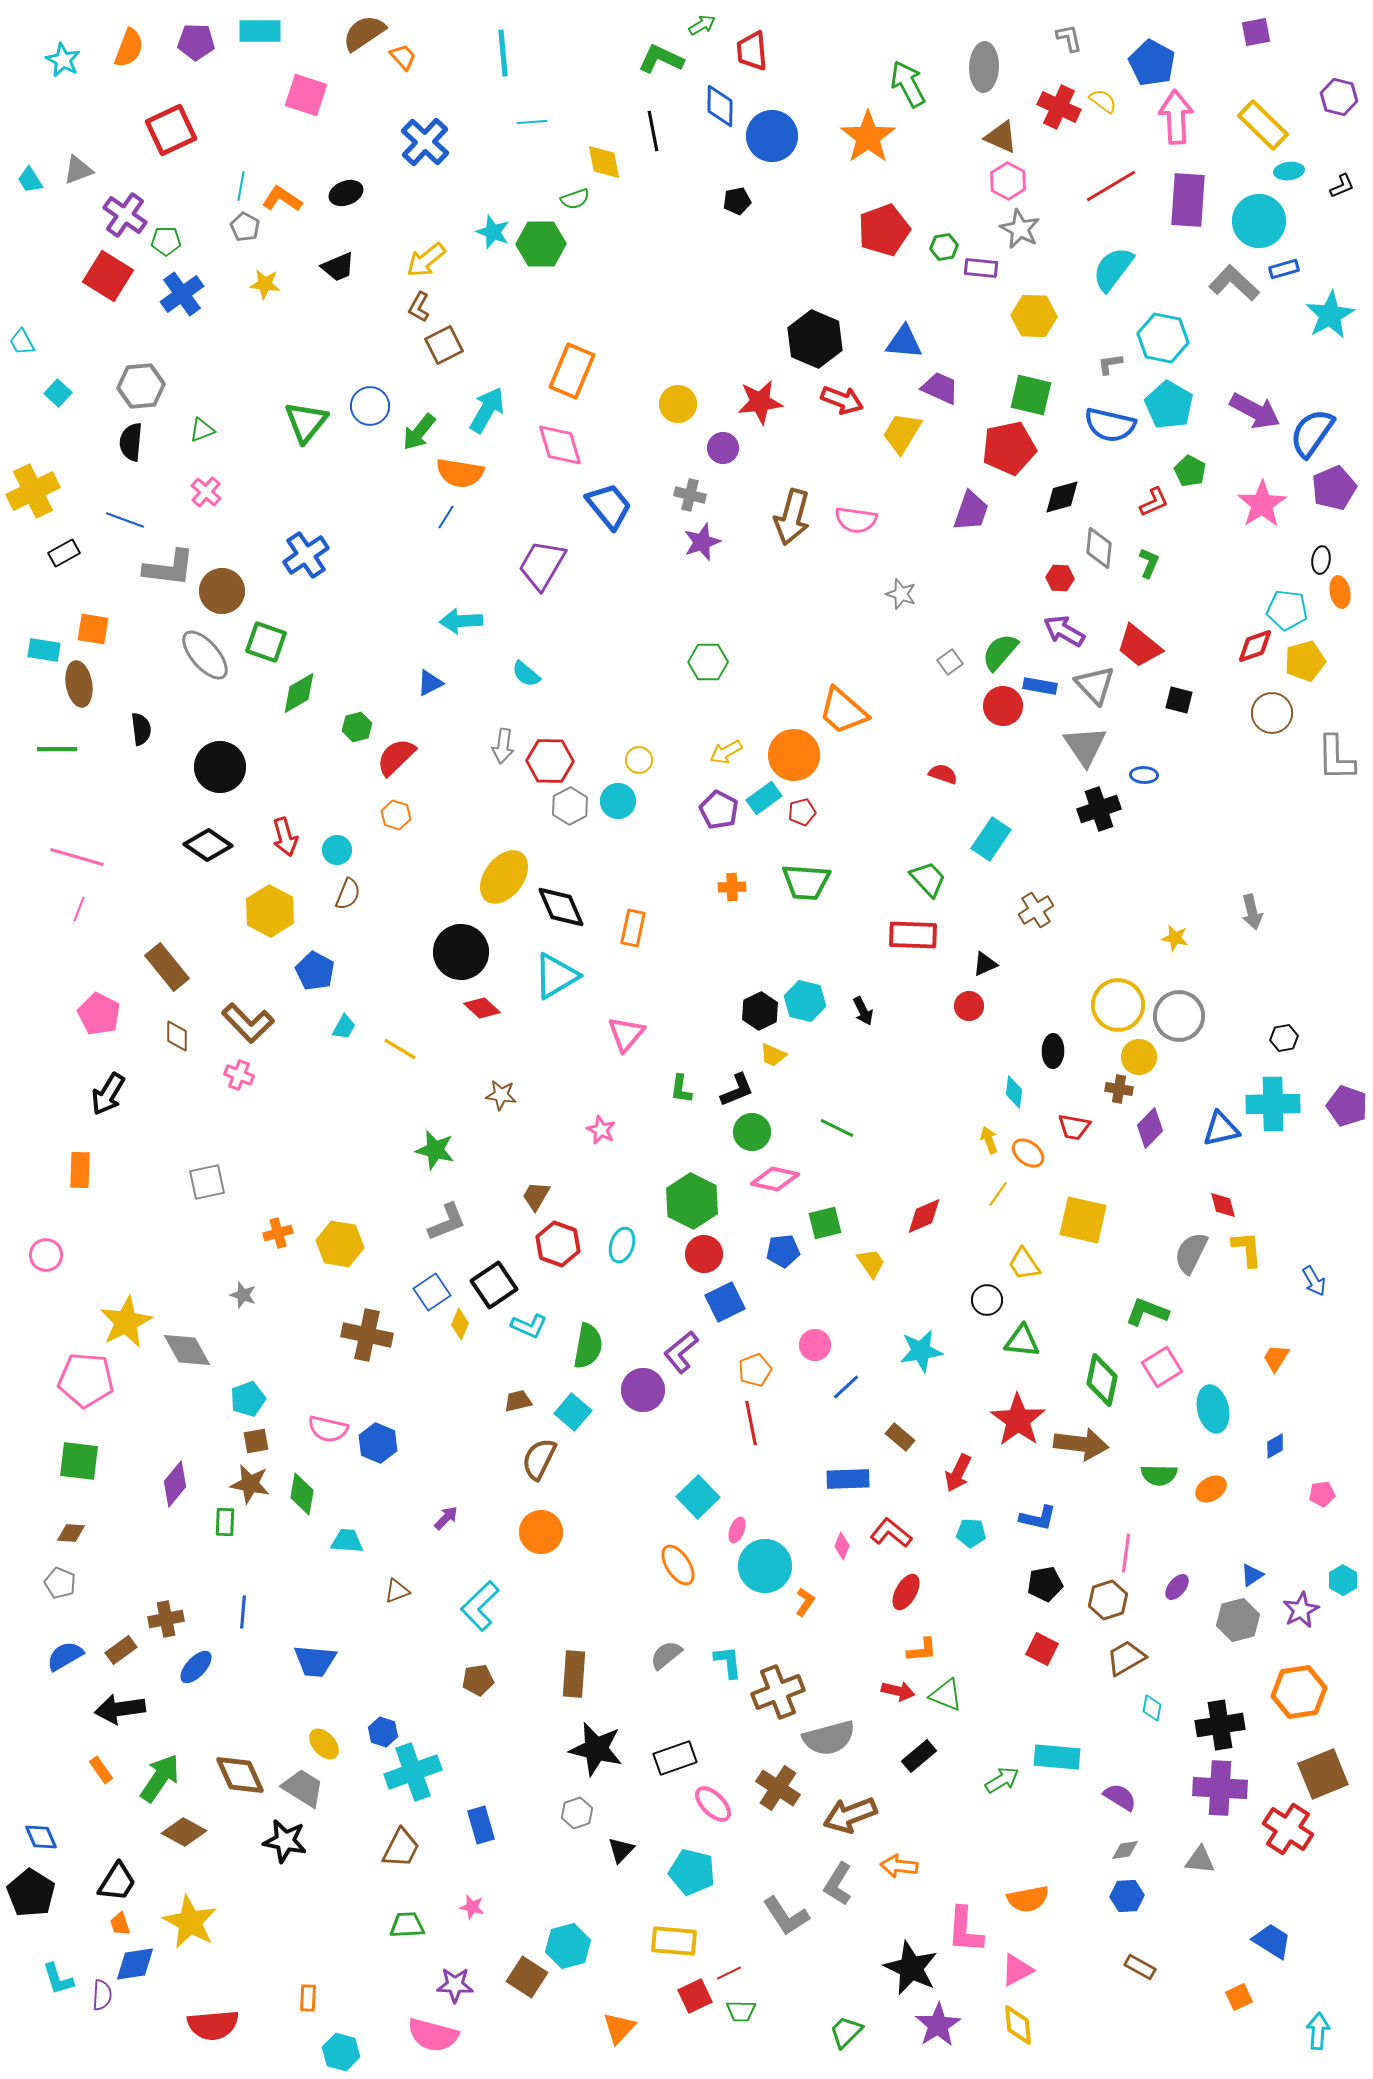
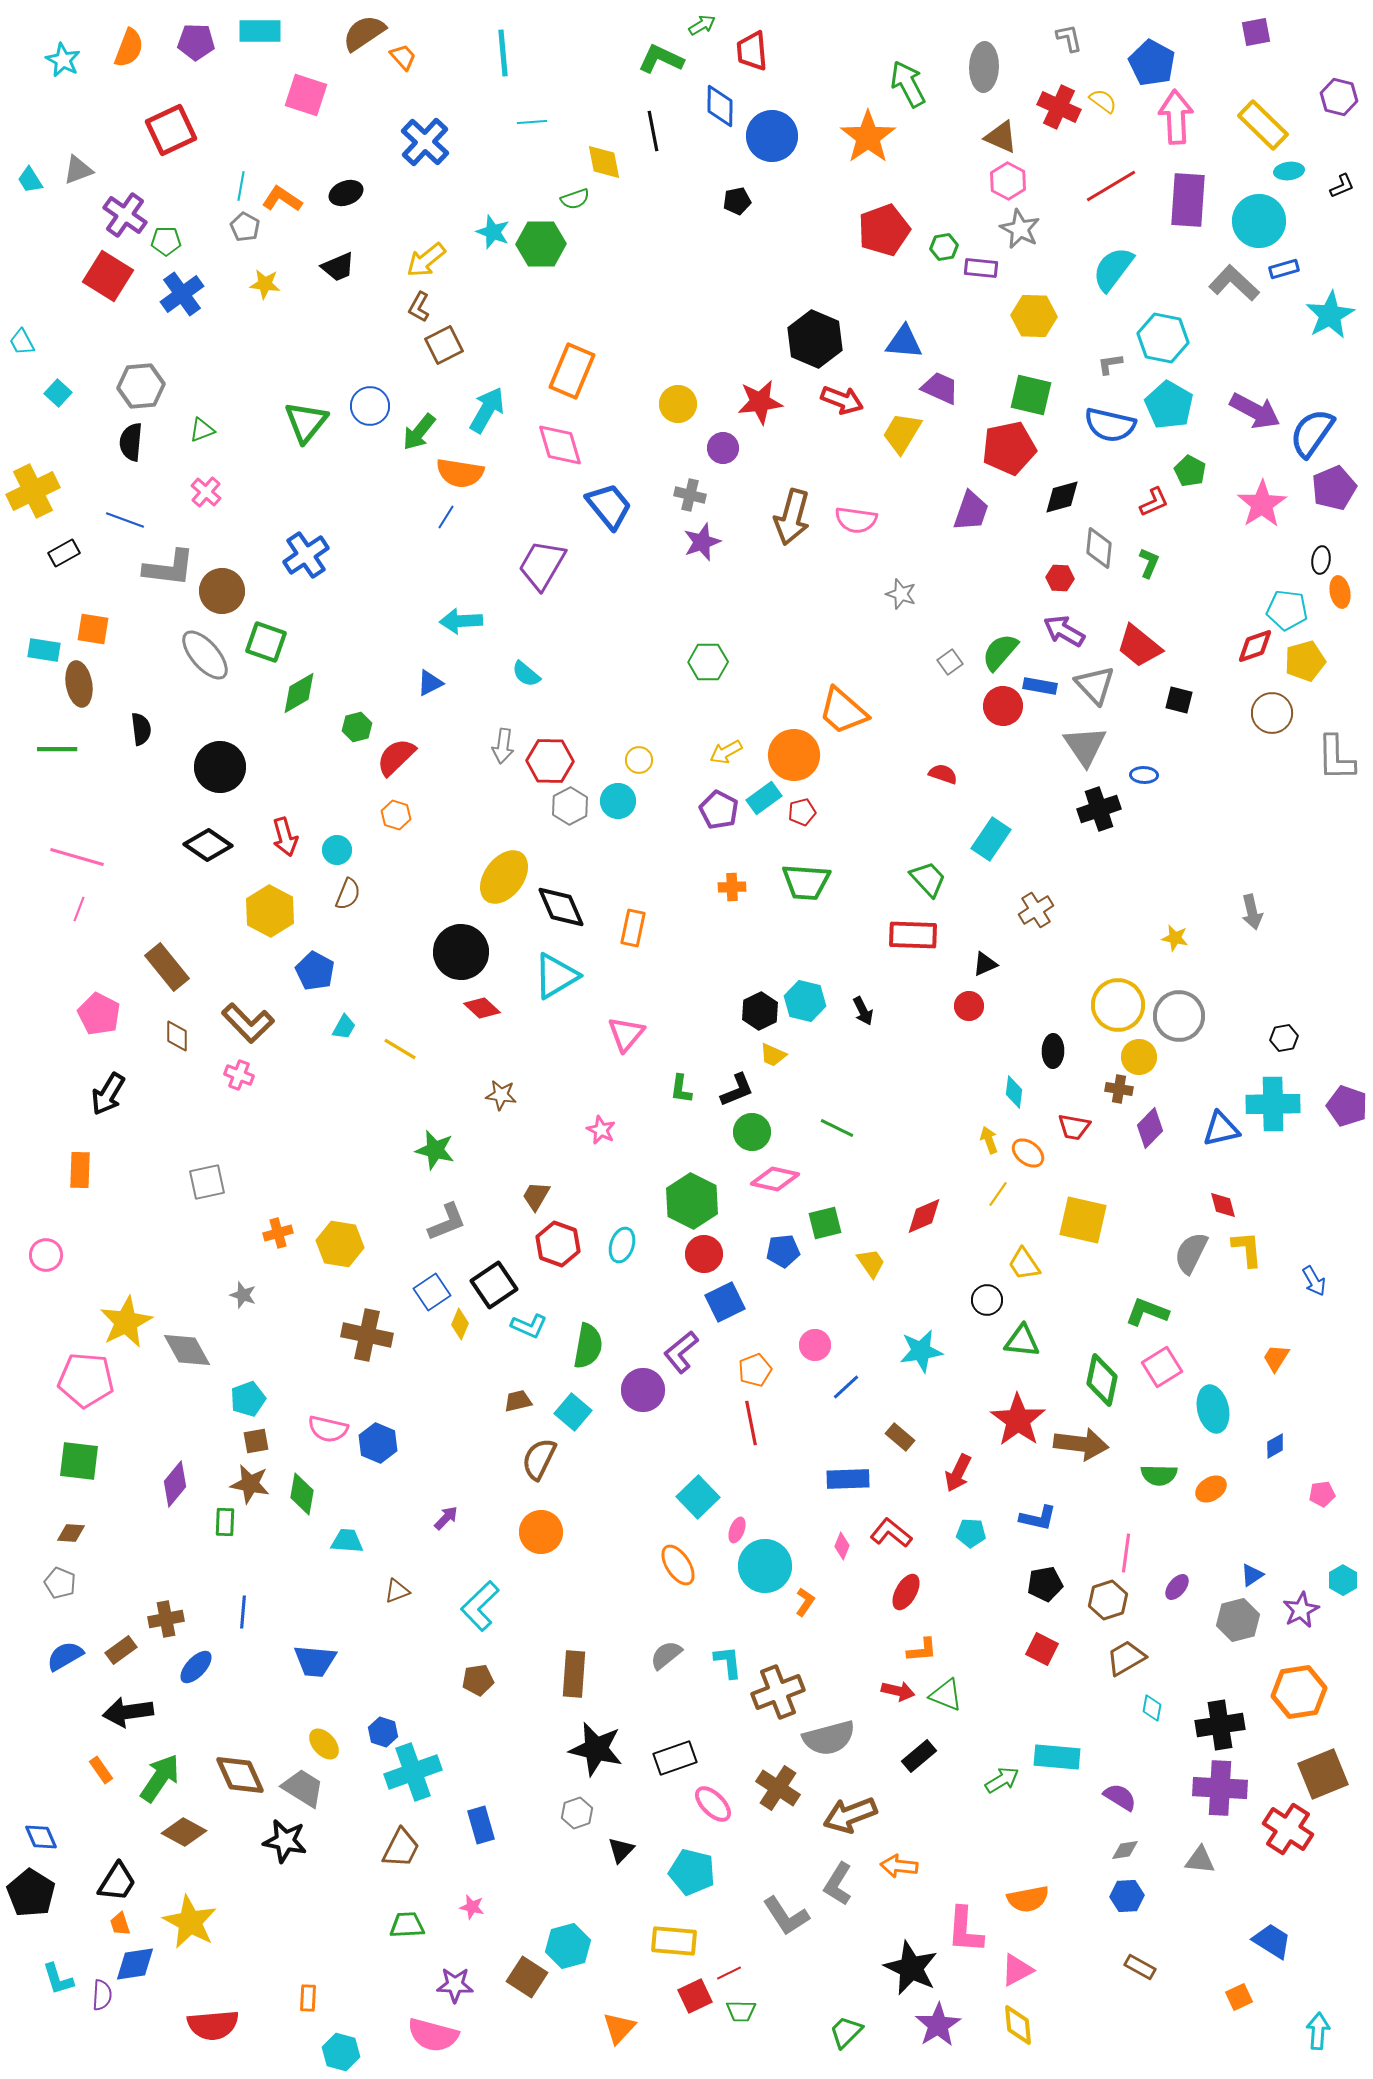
black arrow at (120, 1709): moved 8 px right, 3 px down
